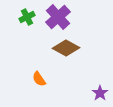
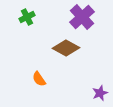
purple cross: moved 24 px right
purple star: rotated 14 degrees clockwise
